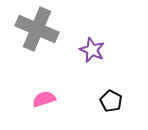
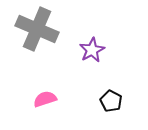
purple star: rotated 20 degrees clockwise
pink semicircle: moved 1 px right
